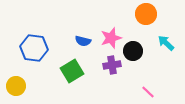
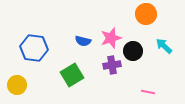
cyan arrow: moved 2 px left, 3 px down
green square: moved 4 px down
yellow circle: moved 1 px right, 1 px up
pink line: rotated 32 degrees counterclockwise
